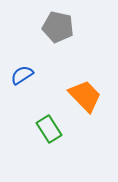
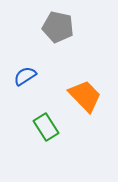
blue semicircle: moved 3 px right, 1 px down
green rectangle: moved 3 px left, 2 px up
